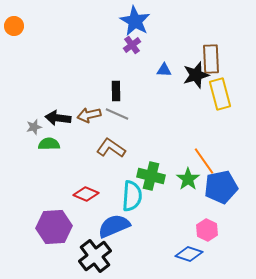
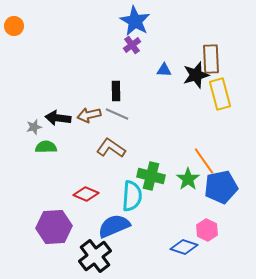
green semicircle: moved 3 px left, 3 px down
blue diamond: moved 5 px left, 7 px up
